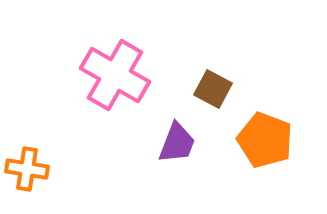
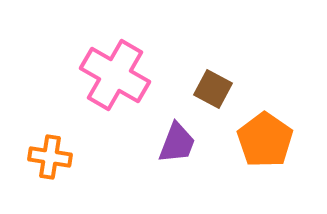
orange pentagon: rotated 14 degrees clockwise
orange cross: moved 23 px right, 12 px up
